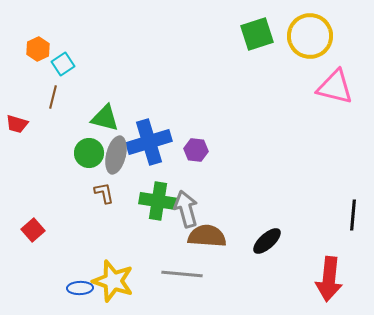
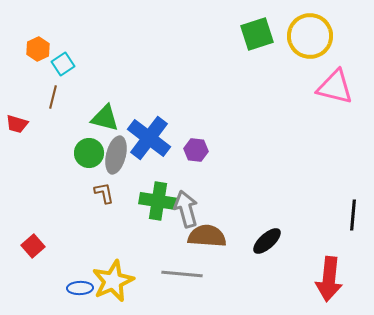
blue cross: moved 4 px up; rotated 36 degrees counterclockwise
red square: moved 16 px down
yellow star: rotated 30 degrees clockwise
